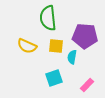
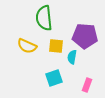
green semicircle: moved 4 px left
pink rectangle: rotated 24 degrees counterclockwise
